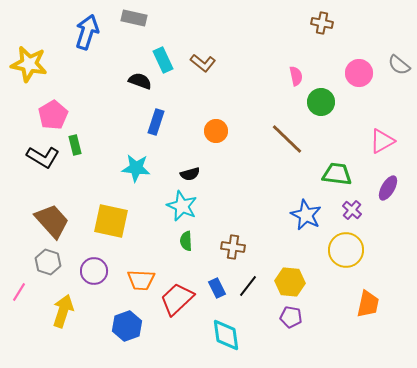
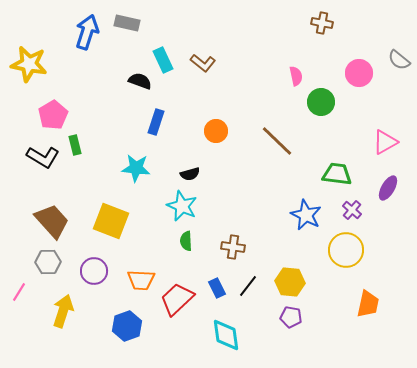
gray rectangle at (134, 18): moved 7 px left, 5 px down
gray semicircle at (399, 65): moved 5 px up
brown line at (287, 139): moved 10 px left, 2 px down
pink triangle at (382, 141): moved 3 px right, 1 px down
yellow square at (111, 221): rotated 9 degrees clockwise
gray hexagon at (48, 262): rotated 20 degrees counterclockwise
